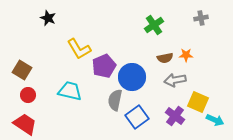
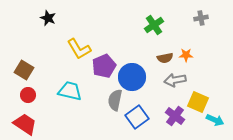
brown square: moved 2 px right
